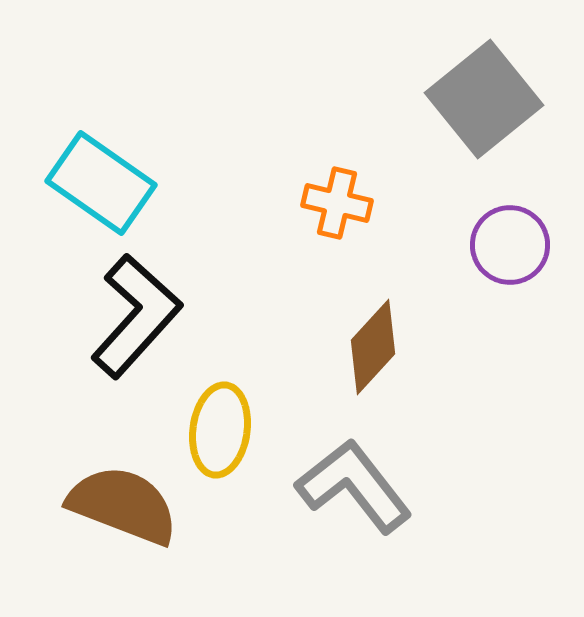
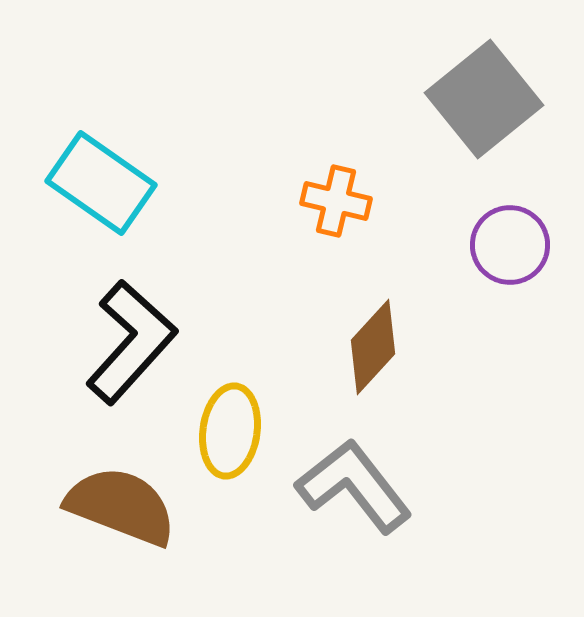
orange cross: moved 1 px left, 2 px up
black L-shape: moved 5 px left, 26 px down
yellow ellipse: moved 10 px right, 1 px down
brown semicircle: moved 2 px left, 1 px down
